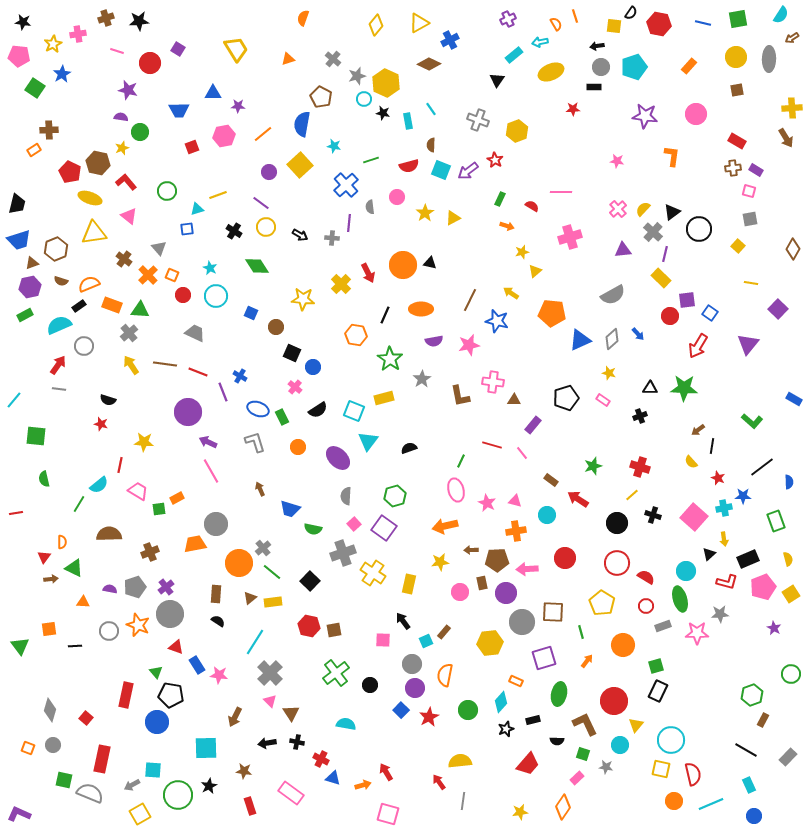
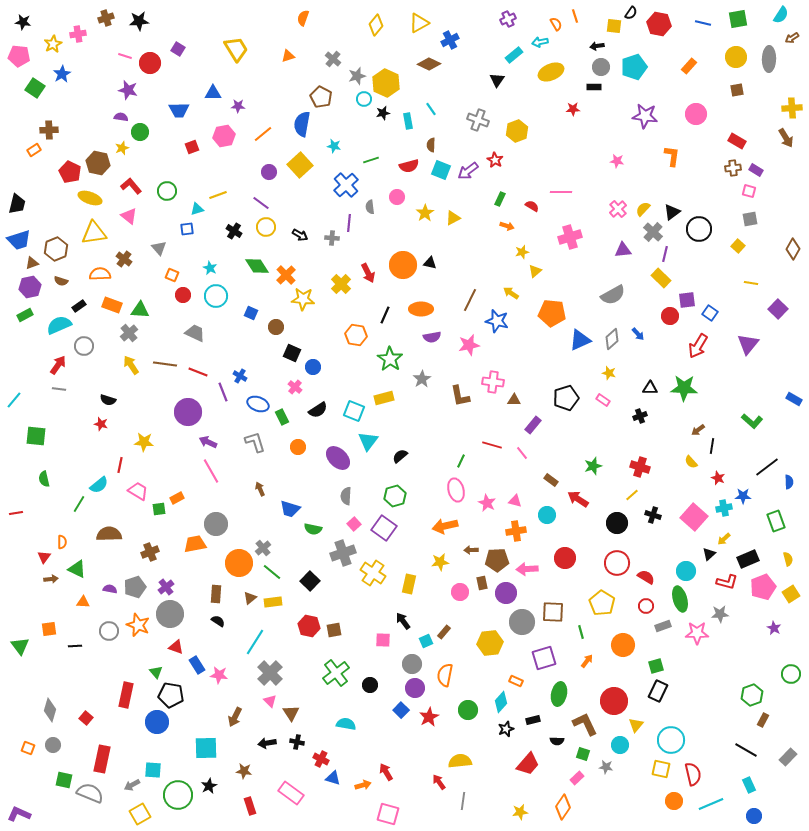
pink line at (117, 51): moved 8 px right, 5 px down
orange triangle at (288, 59): moved 3 px up
black star at (383, 113): rotated 24 degrees counterclockwise
red L-shape at (126, 182): moved 5 px right, 4 px down
orange cross at (148, 275): moved 138 px right
orange semicircle at (89, 284): moved 11 px right, 10 px up; rotated 20 degrees clockwise
purple semicircle at (434, 341): moved 2 px left, 4 px up
blue ellipse at (258, 409): moved 5 px up
black semicircle at (409, 448): moved 9 px left, 8 px down; rotated 21 degrees counterclockwise
black line at (762, 467): moved 5 px right
yellow arrow at (724, 539): rotated 56 degrees clockwise
green triangle at (74, 568): moved 3 px right, 1 px down
